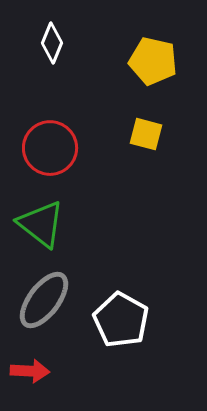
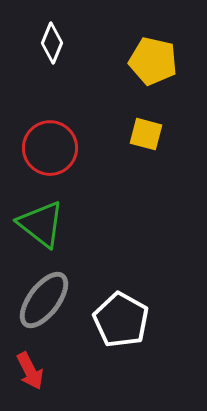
red arrow: rotated 60 degrees clockwise
